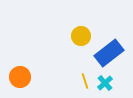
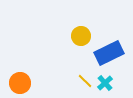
blue rectangle: rotated 12 degrees clockwise
orange circle: moved 6 px down
yellow line: rotated 28 degrees counterclockwise
